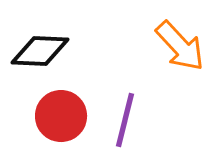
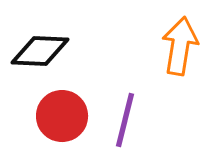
orange arrow: rotated 128 degrees counterclockwise
red circle: moved 1 px right
